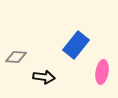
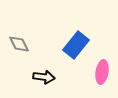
gray diamond: moved 3 px right, 13 px up; rotated 60 degrees clockwise
